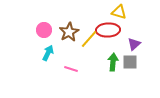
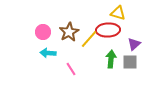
yellow triangle: moved 1 px left, 1 px down
pink circle: moved 1 px left, 2 px down
cyan arrow: rotated 112 degrees counterclockwise
green arrow: moved 2 px left, 3 px up
pink line: rotated 40 degrees clockwise
